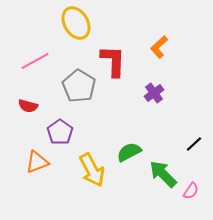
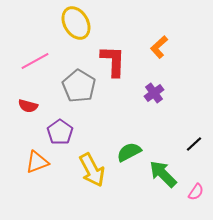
pink semicircle: moved 5 px right, 1 px down
